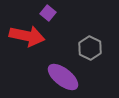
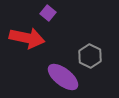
red arrow: moved 2 px down
gray hexagon: moved 8 px down
